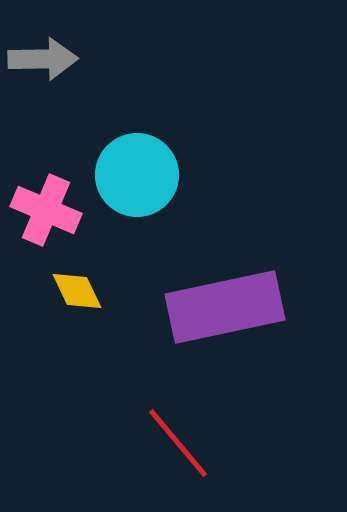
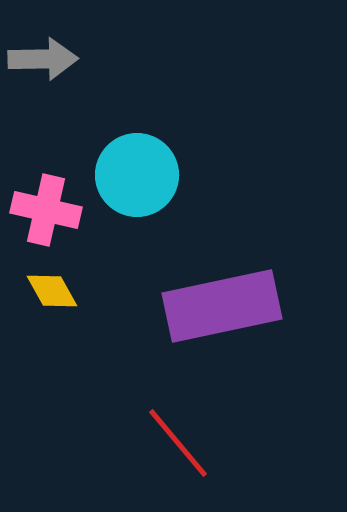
pink cross: rotated 10 degrees counterclockwise
yellow diamond: moved 25 px left; rotated 4 degrees counterclockwise
purple rectangle: moved 3 px left, 1 px up
